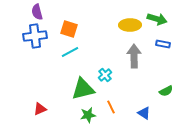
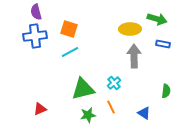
purple semicircle: moved 1 px left
yellow ellipse: moved 4 px down
cyan cross: moved 9 px right, 8 px down
green semicircle: rotated 56 degrees counterclockwise
